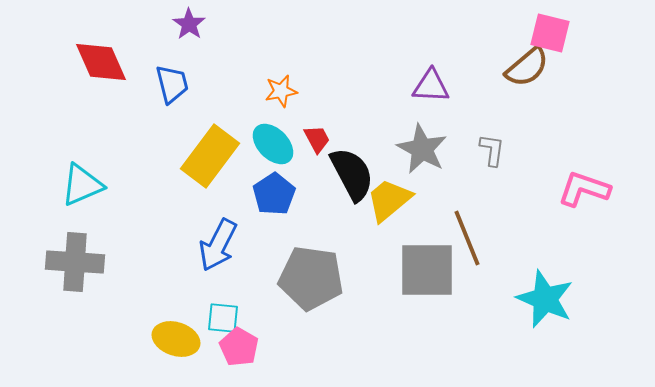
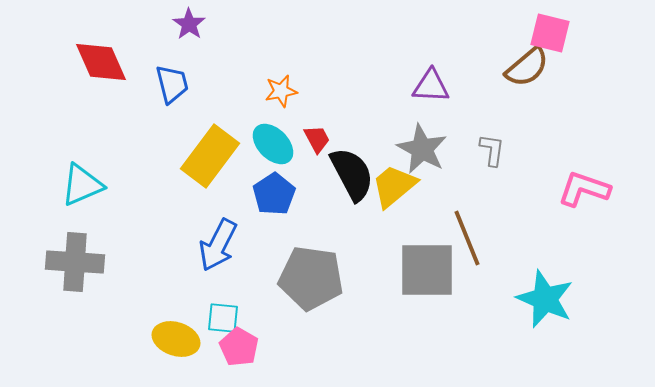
yellow trapezoid: moved 5 px right, 14 px up
